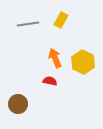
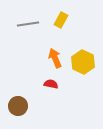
red semicircle: moved 1 px right, 3 px down
brown circle: moved 2 px down
